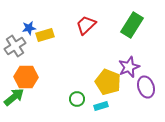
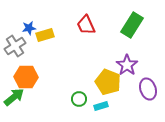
red trapezoid: rotated 70 degrees counterclockwise
purple star: moved 2 px left, 2 px up; rotated 15 degrees counterclockwise
purple ellipse: moved 2 px right, 2 px down
green circle: moved 2 px right
